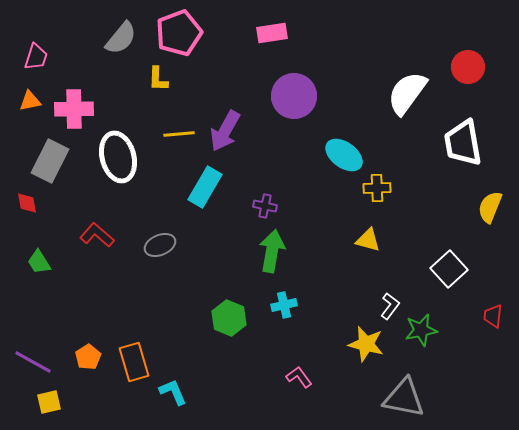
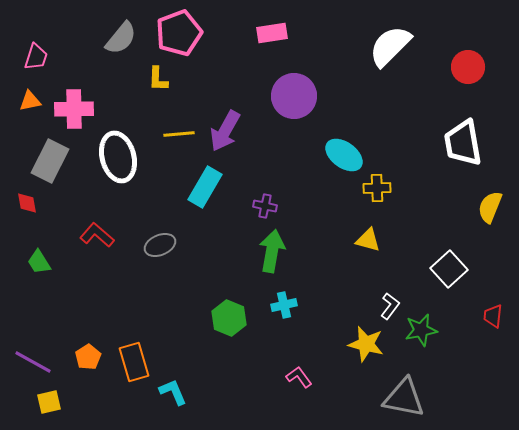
white semicircle: moved 17 px left, 47 px up; rotated 9 degrees clockwise
